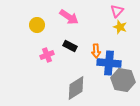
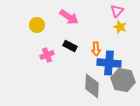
orange arrow: moved 2 px up
gray diamond: moved 16 px right, 2 px up; rotated 55 degrees counterclockwise
